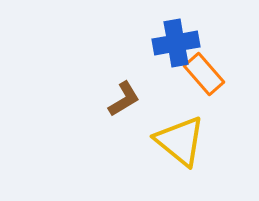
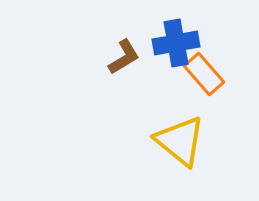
brown L-shape: moved 42 px up
